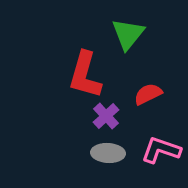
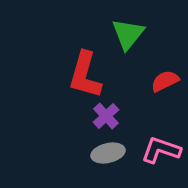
red semicircle: moved 17 px right, 13 px up
gray ellipse: rotated 16 degrees counterclockwise
